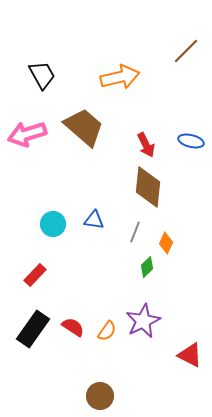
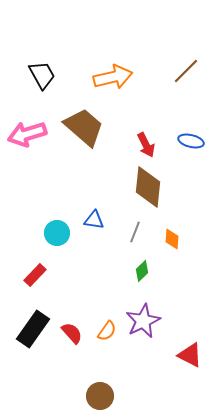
brown line: moved 20 px down
orange arrow: moved 7 px left
cyan circle: moved 4 px right, 9 px down
orange diamond: moved 6 px right, 4 px up; rotated 20 degrees counterclockwise
green diamond: moved 5 px left, 4 px down
red semicircle: moved 1 px left, 6 px down; rotated 15 degrees clockwise
